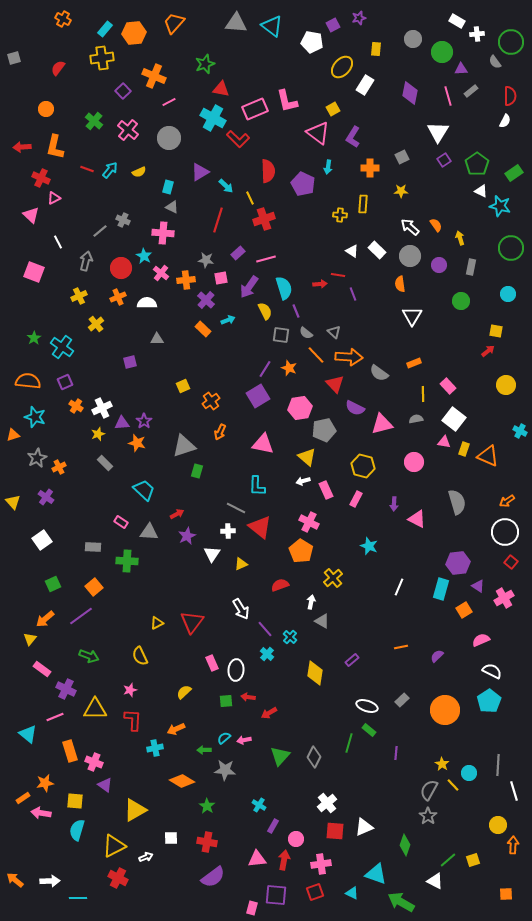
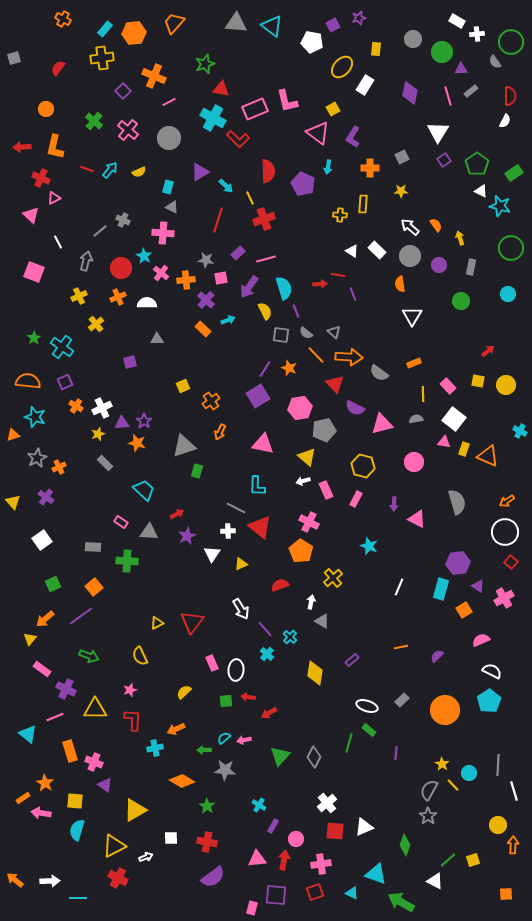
yellow square at (496, 331): moved 18 px left, 50 px down
orange star at (45, 783): rotated 30 degrees counterclockwise
